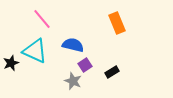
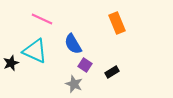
pink line: rotated 25 degrees counterclockwise
blue semicircle: moved 1 px up; rotated 135 degrees counterclockwise
purple square: rotated 24 degrees counterclockwise
gray star: moved 1 px right, 3 px down
